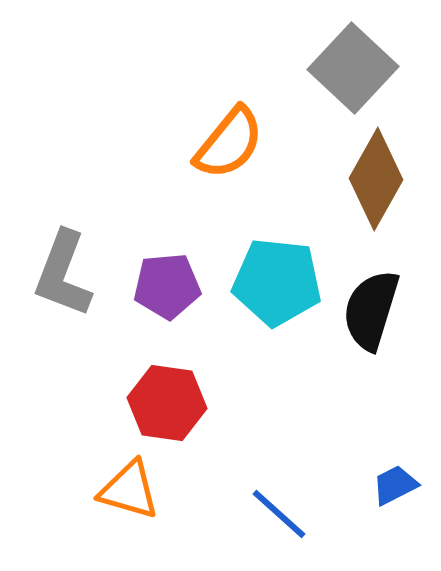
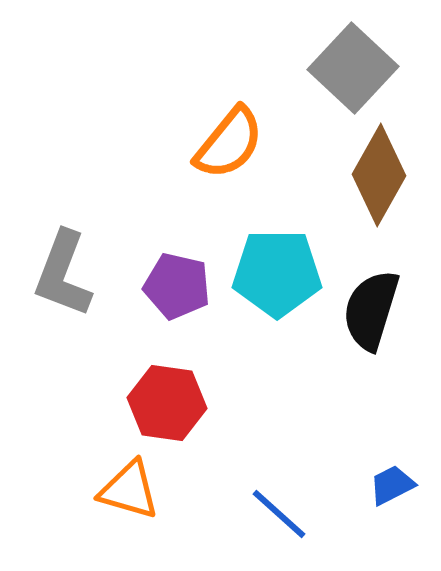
brown diamond: moved 3 px right, 4 px up
cyan pentagon: moved 9 px up; rotated 6 degrees counterclockwise
purple pentagon: moved 10 px right; rotated 18 degrees clockwise
blue trapezoid: moved 3 px left
